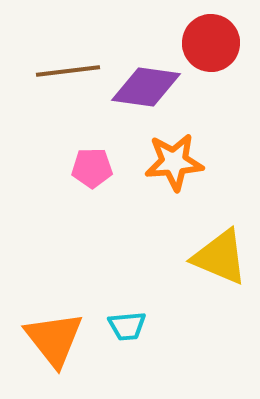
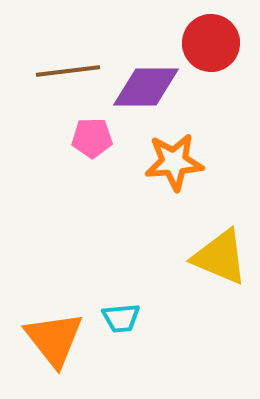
purple diamond: rotated 8 degrees counterclockwise
pink pentagon: moved 30 px up
cyan trapezoid: moved 6 px left, 8 px up
